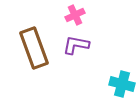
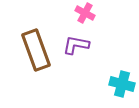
pink cross: moved 10 px right, 2 px up; rotated 36 degrees counterclockwise
brown rectangle: moved 2 px right, 2 px down
